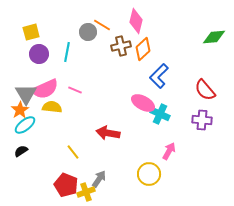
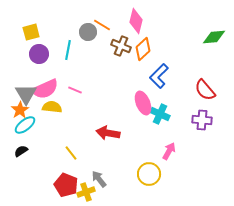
brown cross: rotated 36 degrees clockwise
cyan line: moved 1 px right, 2 px up
pink ellipse: rotated 40 degrees clockwise
yellow line: moved 2 px left, 1 px down
gray arrow: rotated 72 degrees counterclockwise
